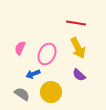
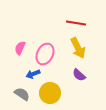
pink ellipse: moved 2 px left
yellow circle: moved 1 px left, 1 px down
